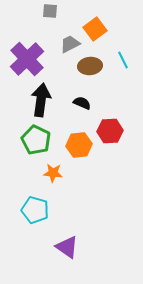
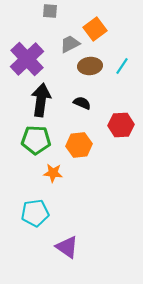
cyan line: moved 1 px left, 6 px down; rotated 60 degrees clockwise
red hexagon: moved 11 px right, 6 px up
green pentagon: rotated 24 degrees counterclockwise
cyan pentagon: moved 3 px down; rotated 24 degrees counterclockwise
